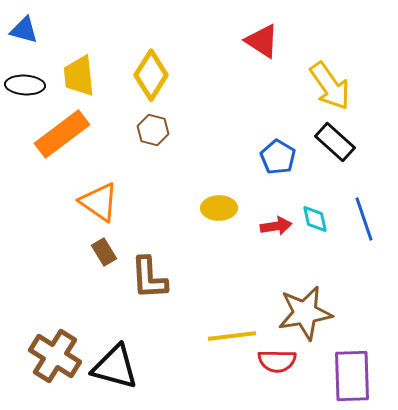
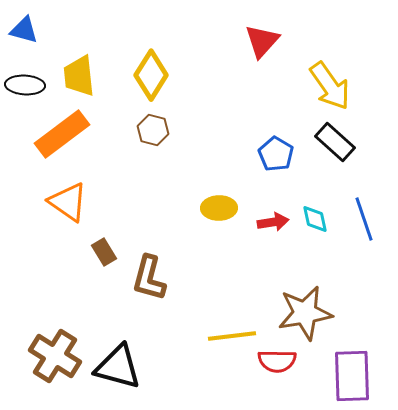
red triangle: rotated 39 degrees clockwise
blue pentagon: moved 2 px left, 3 px up
orange triangle: moved 31 px left
red arrow: moved 3 px left, 4 px up
brown L-shape: rotated 18 degrees clockwise
black triangle: moved 3 px right
